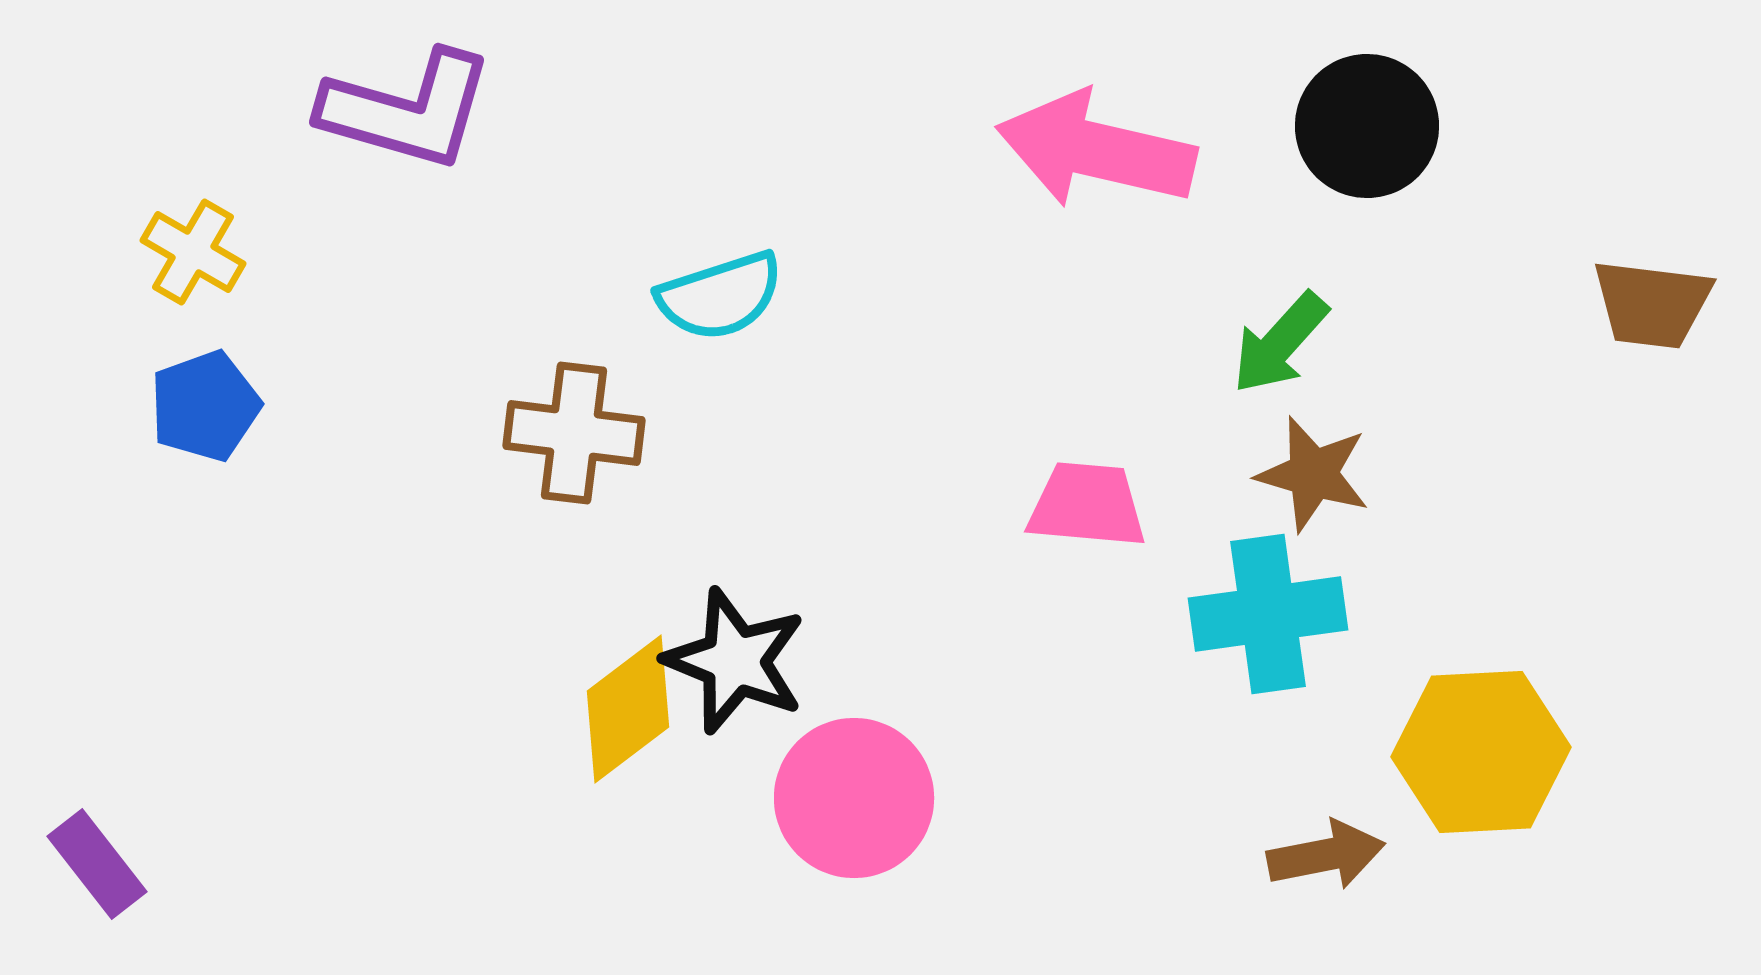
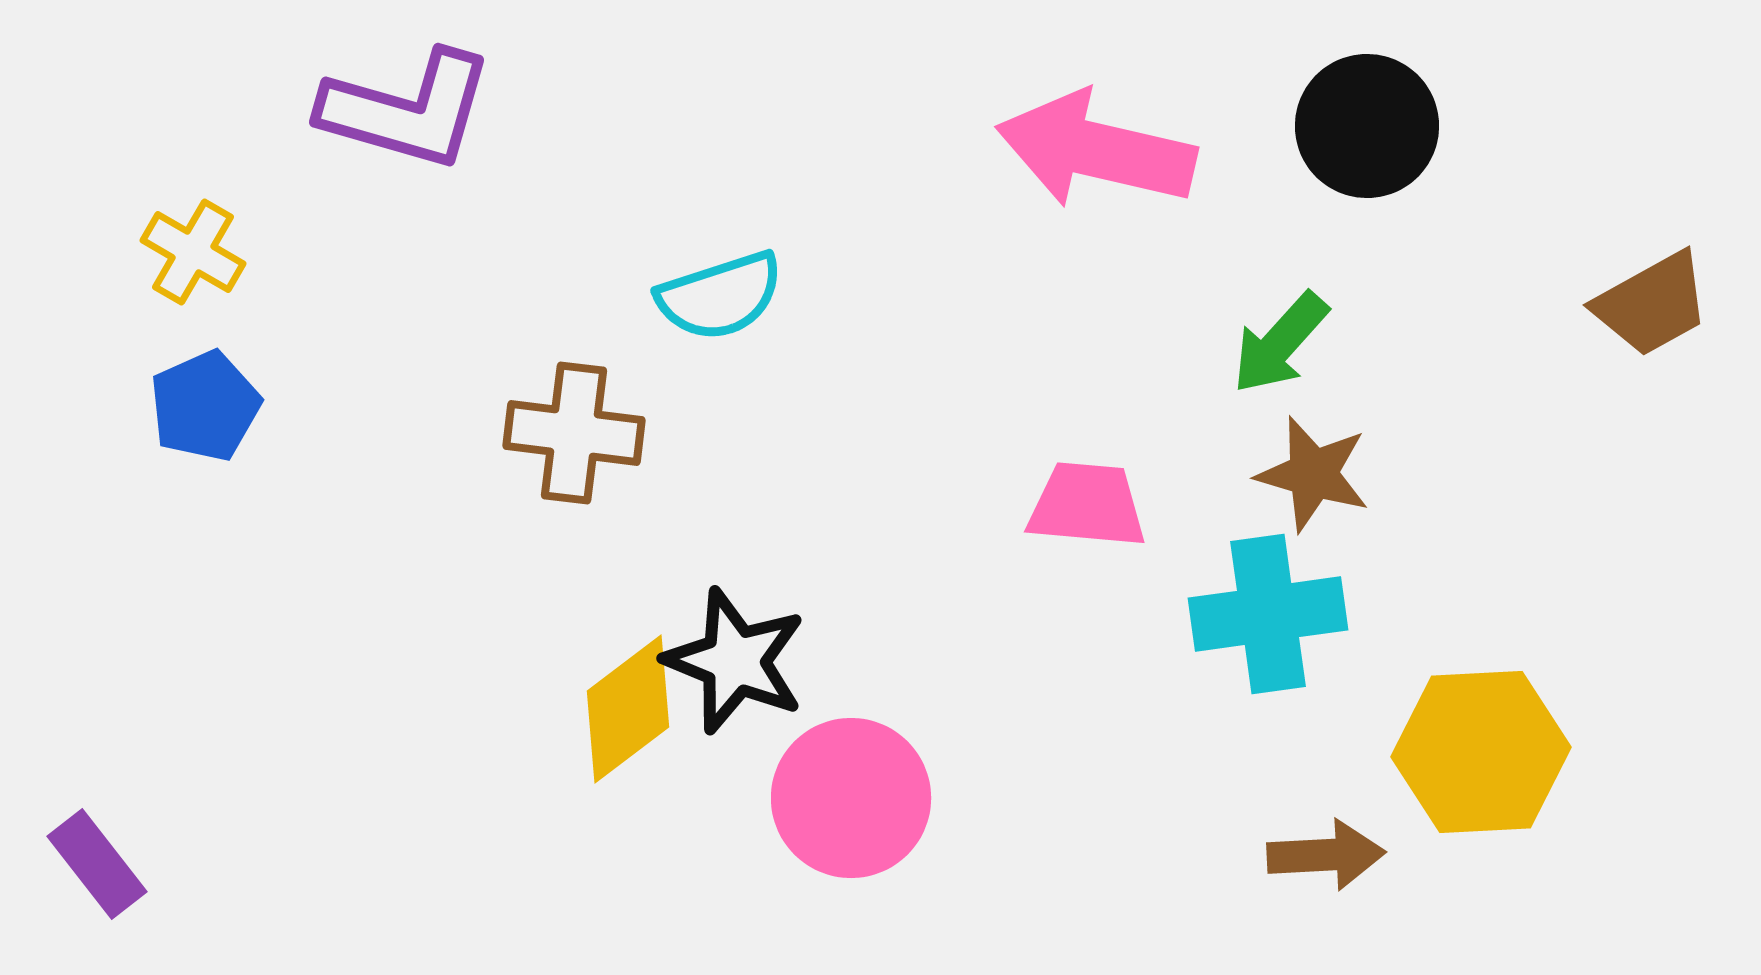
brown trapezoid: rotated 36 degrees counterclockwise
blue pentagon: rotated 4 degrees counterclockwise
pink circle: moved 3 px left
brown arrow: rotated 8 degrees clockwise
